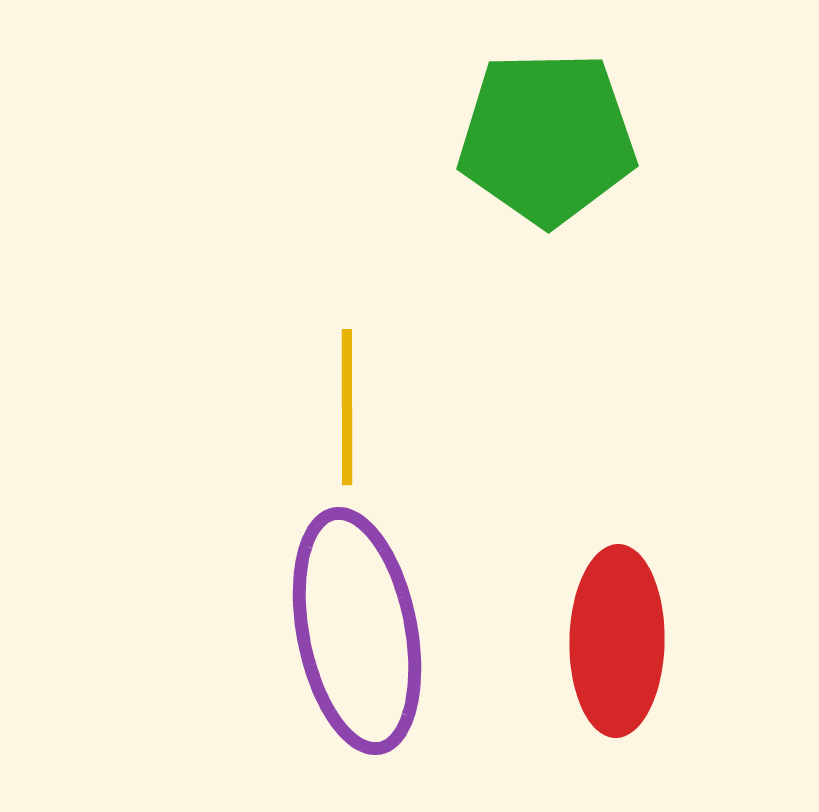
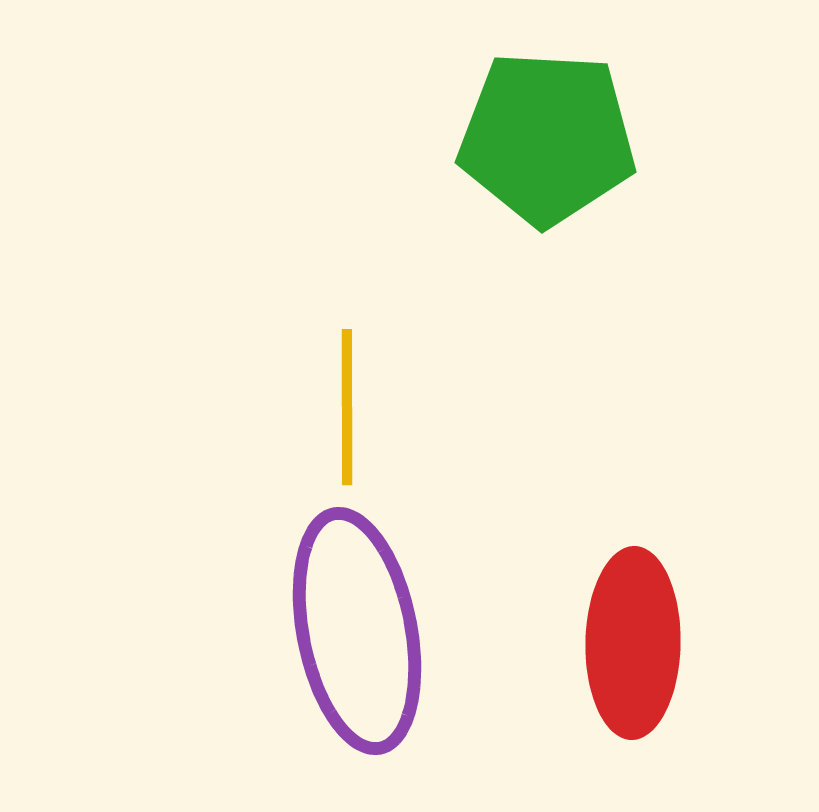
green pentagon: rotated 4 degrees clockwise
red ellipse: moved 16 px right, 2 px down
